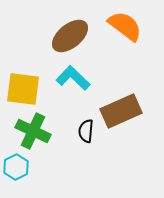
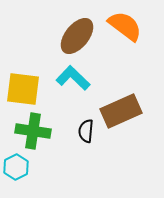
brown ellipse: moved 7 px right; rotated 12 degrees counterclockwise
green cross: rotated 16 degrees counterclockwise
